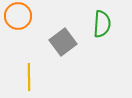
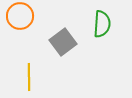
orange circle: moved 2 px right
